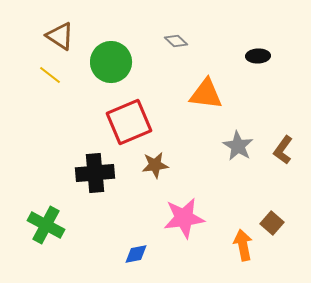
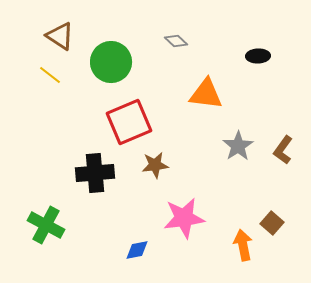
gray star: rotated 8 degrees clockwise
blue diamond: moved 1 px right, 4 px up
